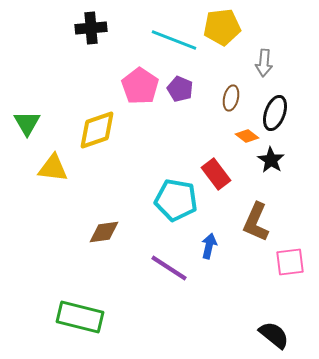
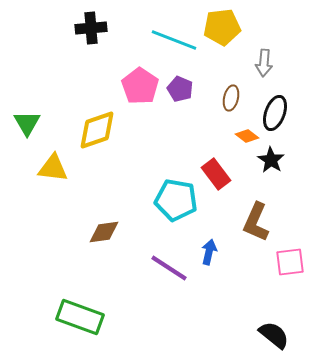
blue arrow: moved 6 px down
green rectangle: rotated 6 degrees clockwise
